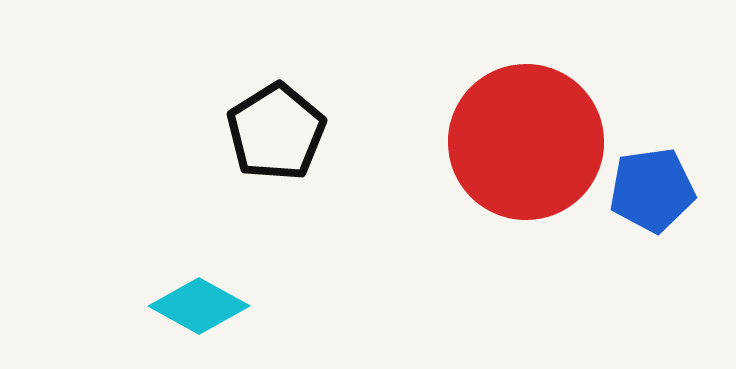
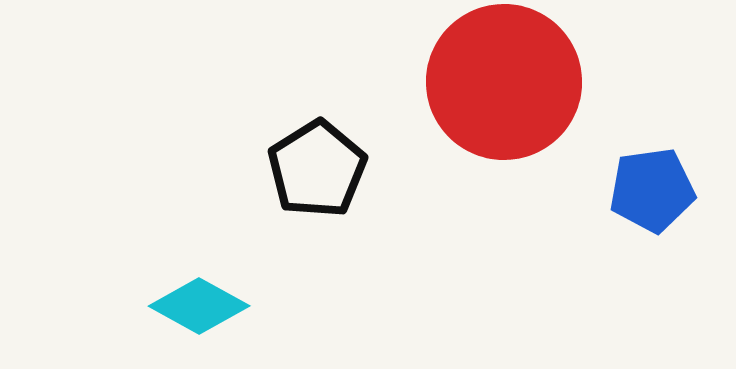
black pentagon: moved 41 px right, 37 px down
red circle: moved 22 px left, 60 px up
